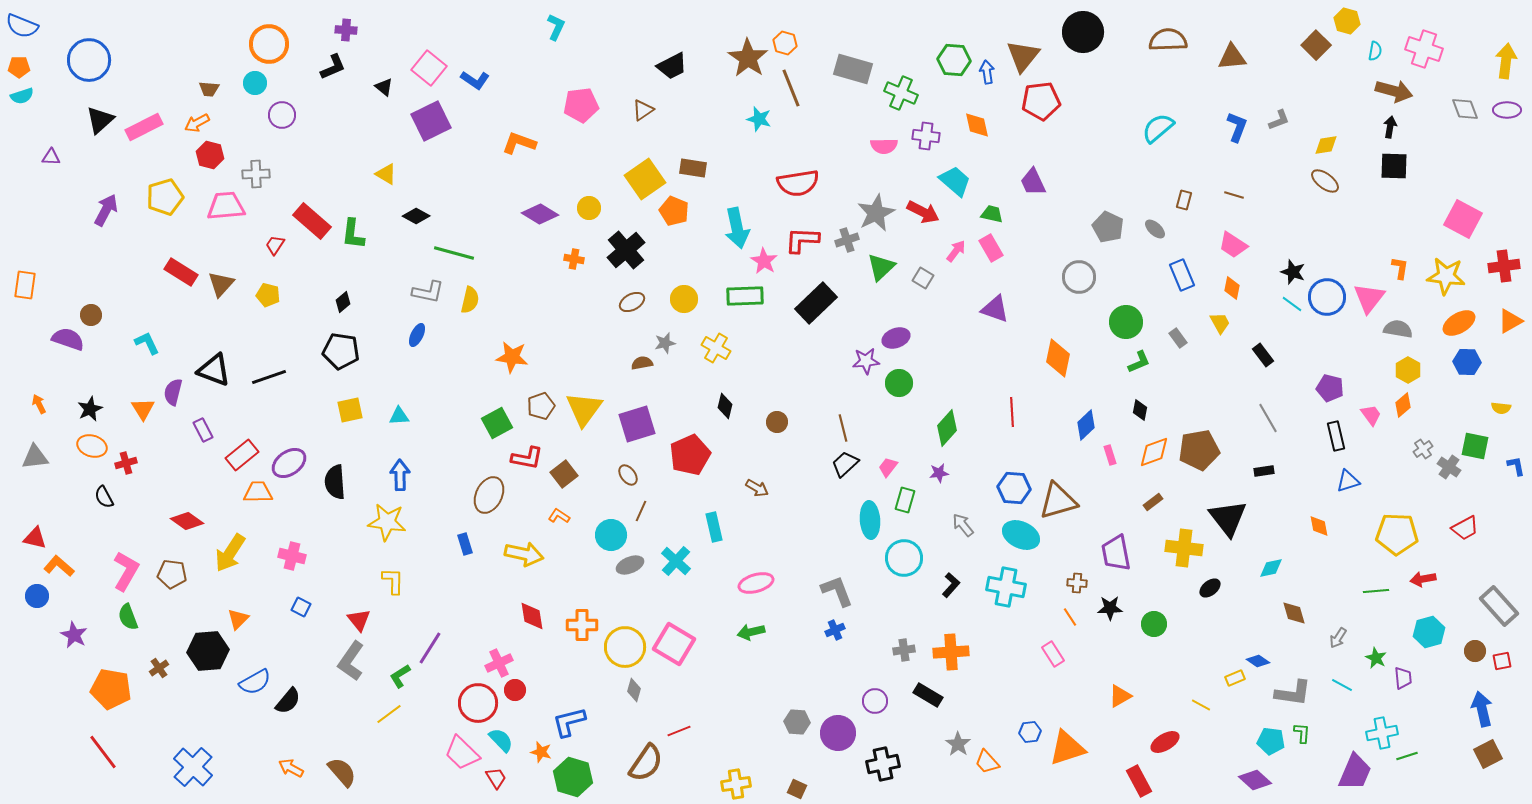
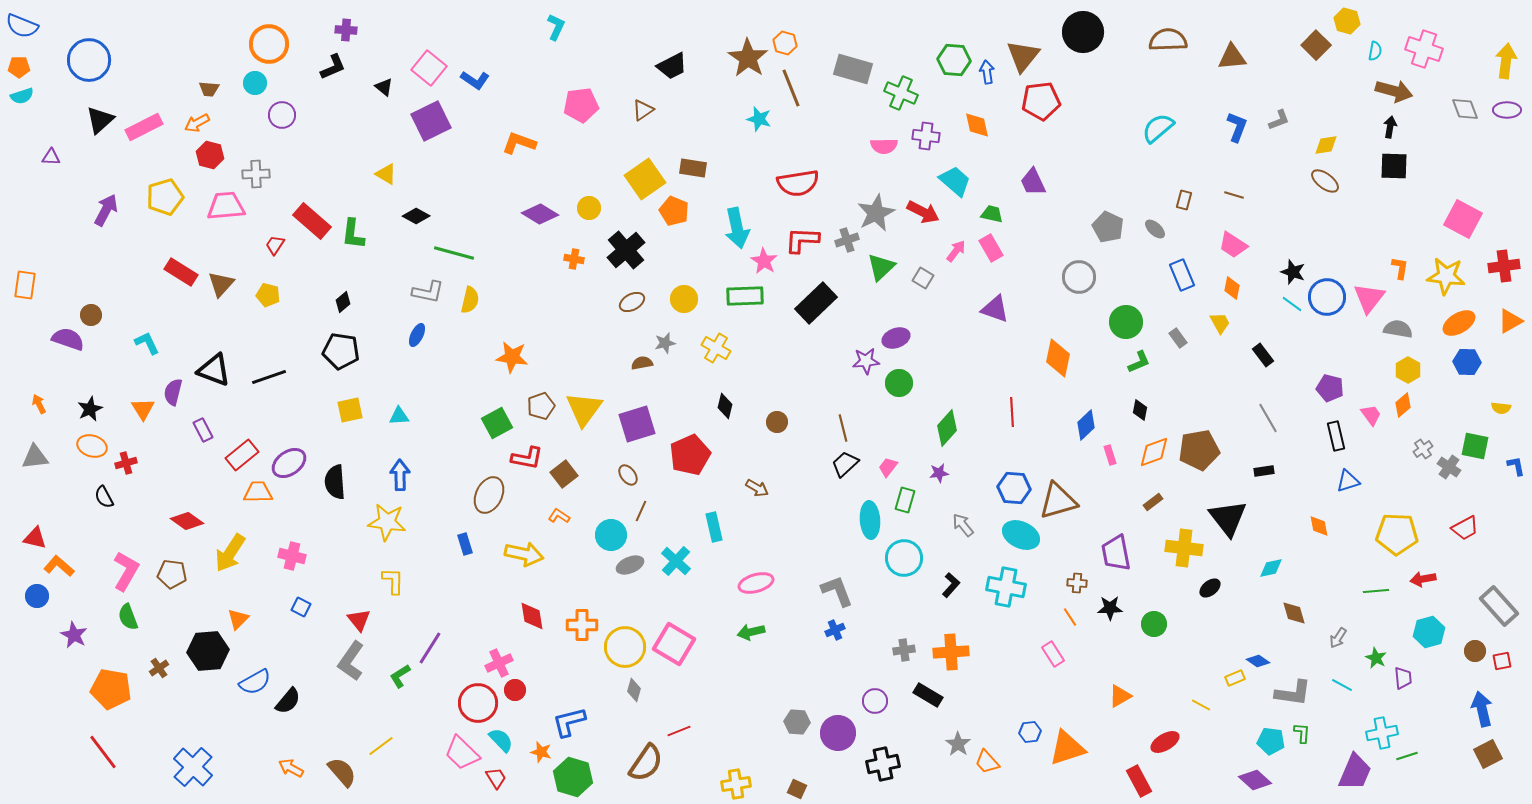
yellow line at (389, 714): moved 8 px left, 32 px down
